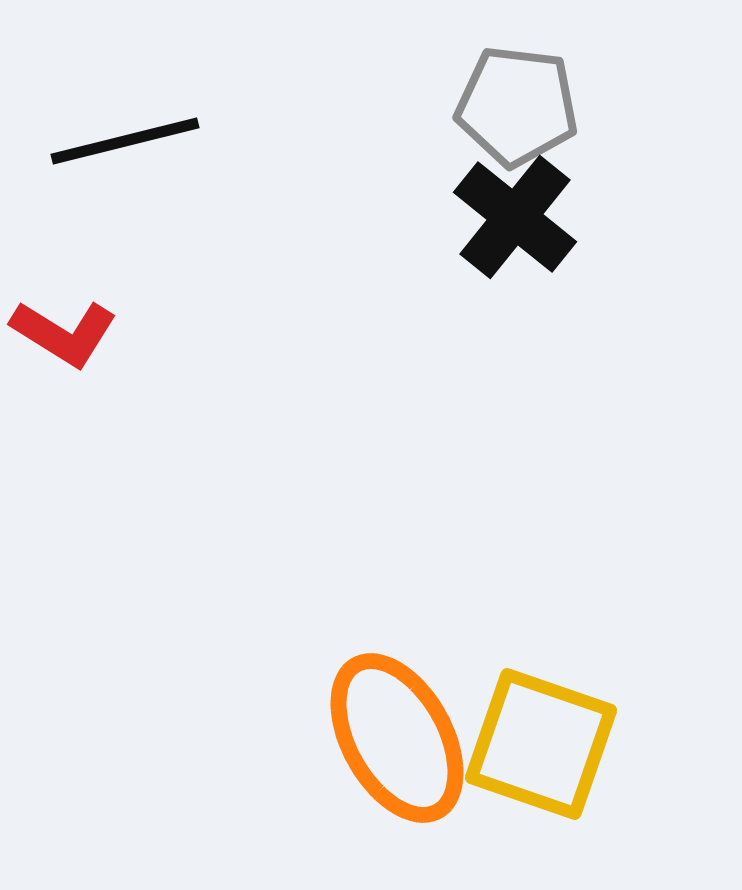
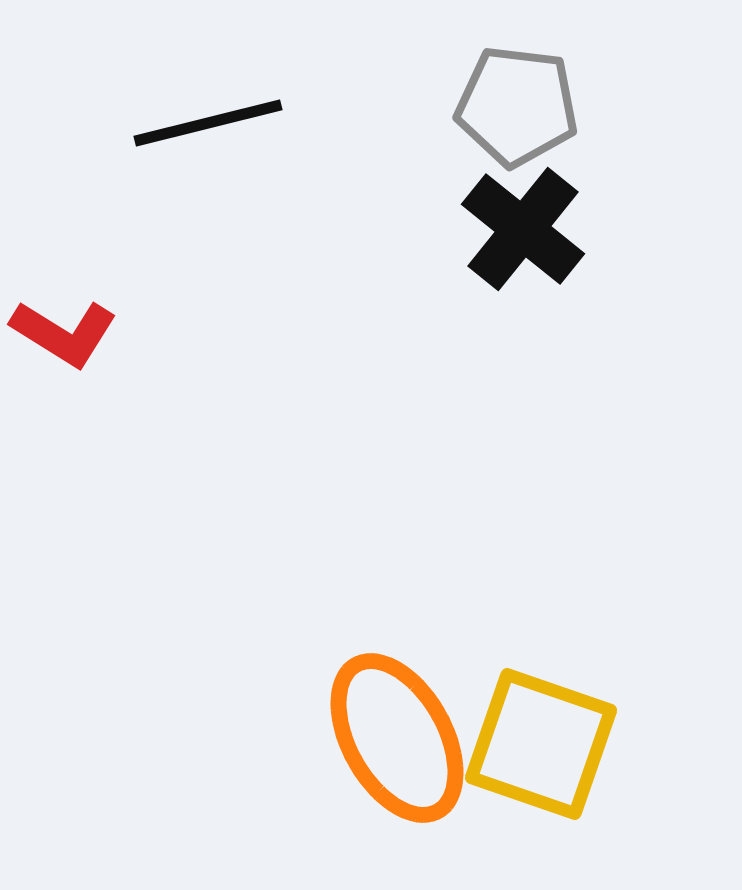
black line: moved 83 px right, 18 px up
black cross: moved 8 px right, 12 px down
